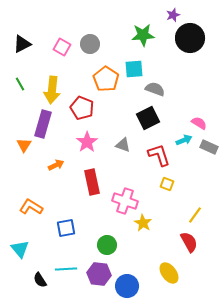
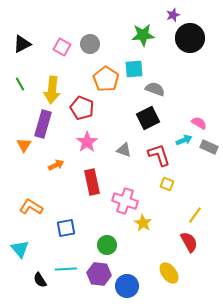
gray triangle: moved 1 px right, 5 px down
